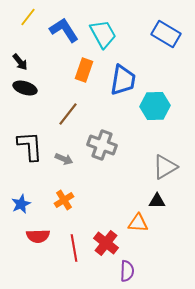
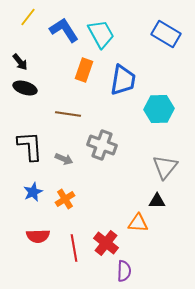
cyan trapezoid: moved 2 px left
cyan hexagon: moved 4 px right, 3 px down
brown line: rotated 60 degrees clockwise
gray triangle: rotated 20 degrees counterclockwise
orange cross: moved 1 px right, 1 px up
blue star: moved 12 px right, 12 px up
purple semicircle: moved 3 px left
